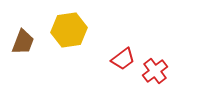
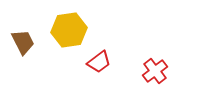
brown trapezoid: rotated 48 degrees counterclockwise
red trapezoid: moved 24 px left, 3 px down
